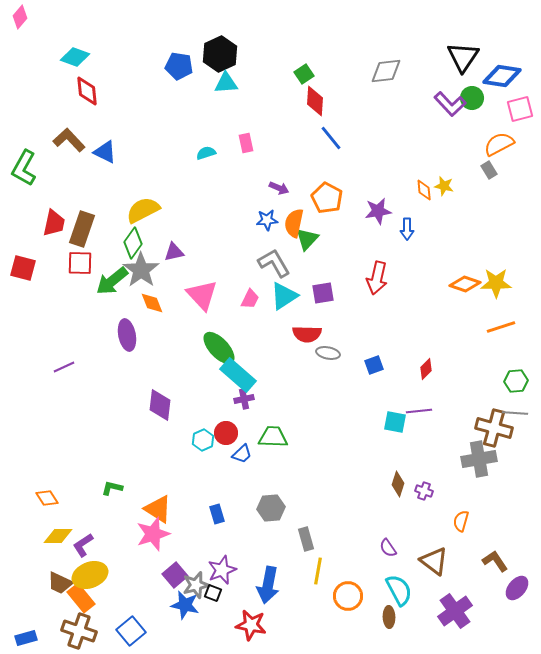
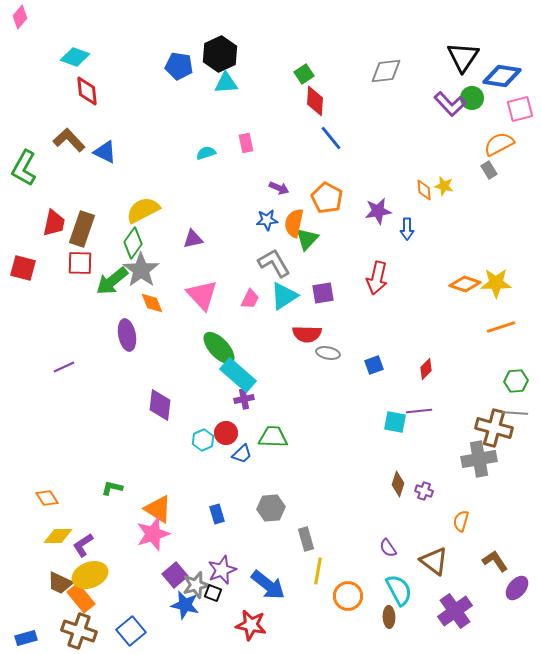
purple triangle at (174, 252): moved 19 px right, 13 px up
blue arrow at (268, 585): rotated 63 degrees counterclockwise
